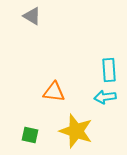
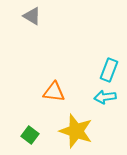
cyan rectangle: rotated 25 degrees clockwise
green square: rotated 24 degrees clockwise
